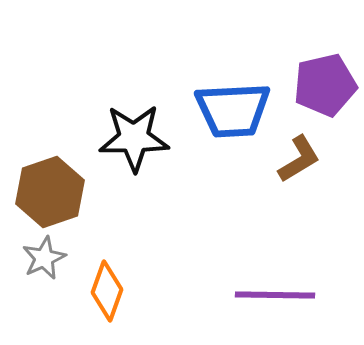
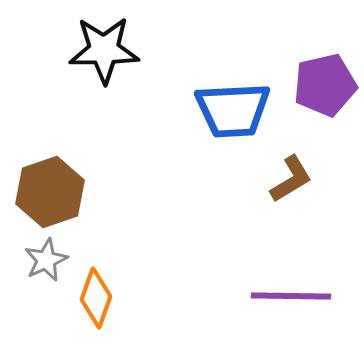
black star: moved 30 px left, 88 px up
brown L-shape: moved 8 px left, 20 px down
gray star: moved 2 px right, 2 px down
orange diamond: moved 11 px left, 7 px down
purple line: moved 16 px right, 1 px down
